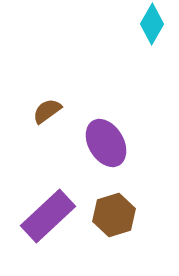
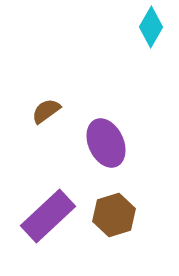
cyan diamond: moved 1 px left, 3 px down
brown semicircle: moved 1 px left
purple ellipse: rotated 6 degrees clockwise
